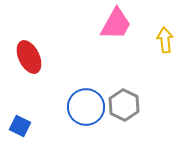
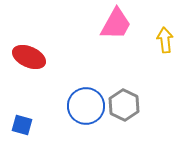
red ellipse: rotated 40 degrees counterclockwise
blue circle: moved 1 px up
blue square: moved 2 px right, 1 px up; rotated 10 degrees counterclockwise
